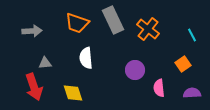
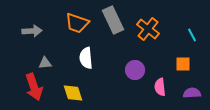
orange square: rotated 35 degrees clockwise
pink semicircle: moved 1 px right, 1 px up
